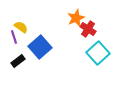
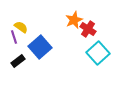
orange star: moved 2 px left, 2 px down
